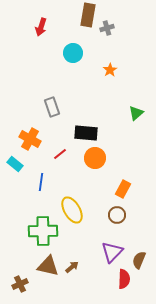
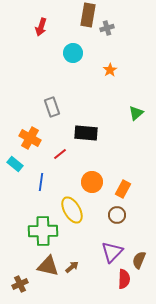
orange cross: moved 1 px up
orange circle: moved 3 px left, 24 px down
